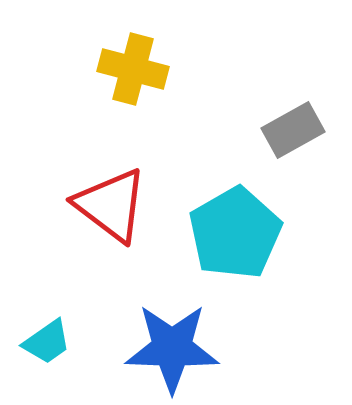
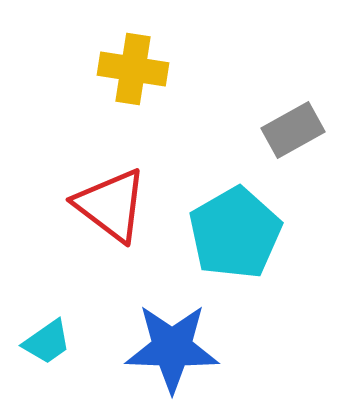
yellow cross: rotated 6 degrees counterclockwise
